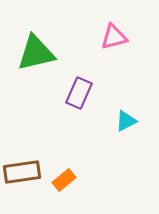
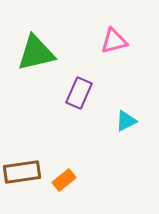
pink triangle: moved 4 px down
